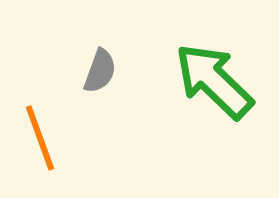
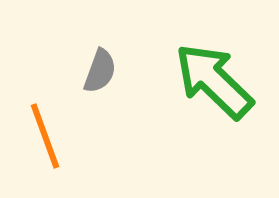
orange line: moved 5 px right, 2 px up
